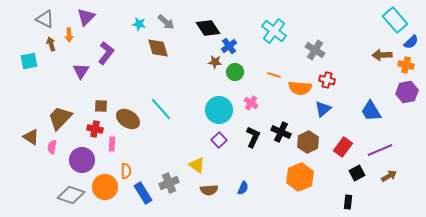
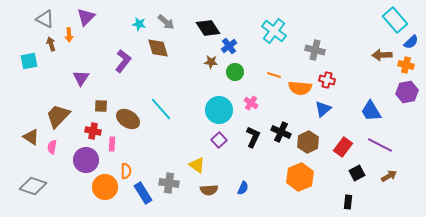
gray cross at (315, 50): rotated 18 degrees counterclockwise
purple L-shape at (106, 53): moved 17 px right, 8 px down
brown star at (215, 62): moved 4 px left
purple triangle at (81, 71): moved 7 px down
brown trapezoid at (60, 118): moved 2 px left, 2 px up
red cross at (95, 129): moved 2 px left, 2 px down
purple line at (380, 150): moved 5 px up; rotated 50 degrees clockwise
purple circle at (82, 160): moved 4 px right
gray cross at (169, 183): rotated 30 degrees clockwise
gray diamond at (71, 195): moved 38 px left, 9 px up
